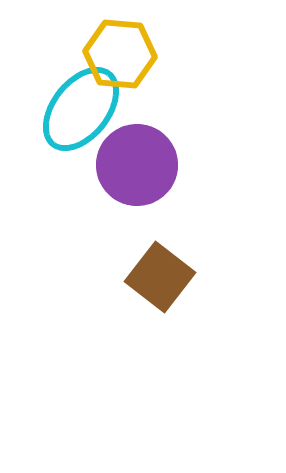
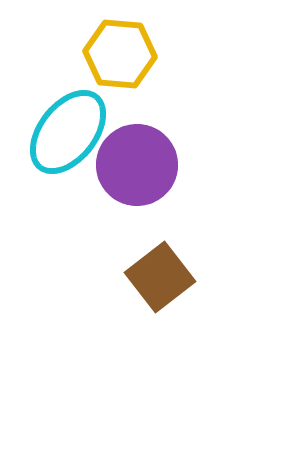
cyan ellipse: moved 13 px left, 23 px down
brown square: rotated 14 degrees clockwise
